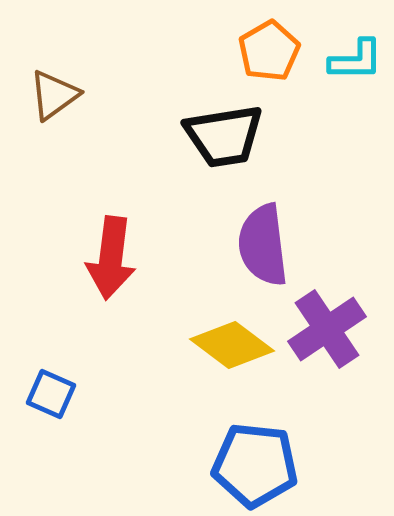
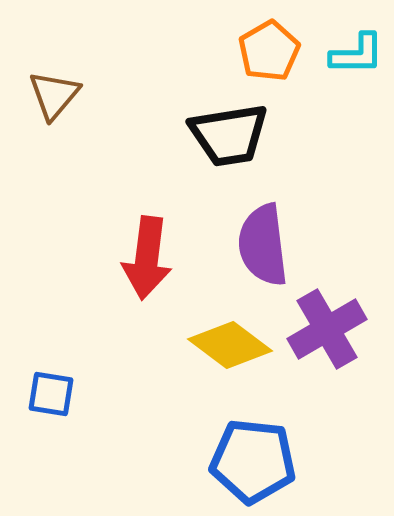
cyan L-shape: moved 1 px right, 6 px up
brown triangle: rotated 14 degrees counterclockwise
black trapezoid: moved 5 px right, 1 px up
red arrow: moved 36 px right
purple cross: rotated 4 degrees clockwise
yellow diamond: moved 2 px left
blue square: rotated 15 degrees counterclockwise
blue pentagon: moved 2 px left, 4 px up
